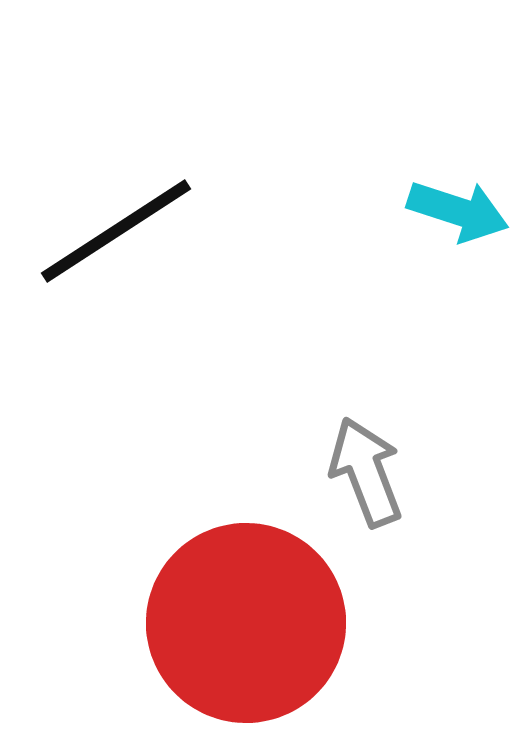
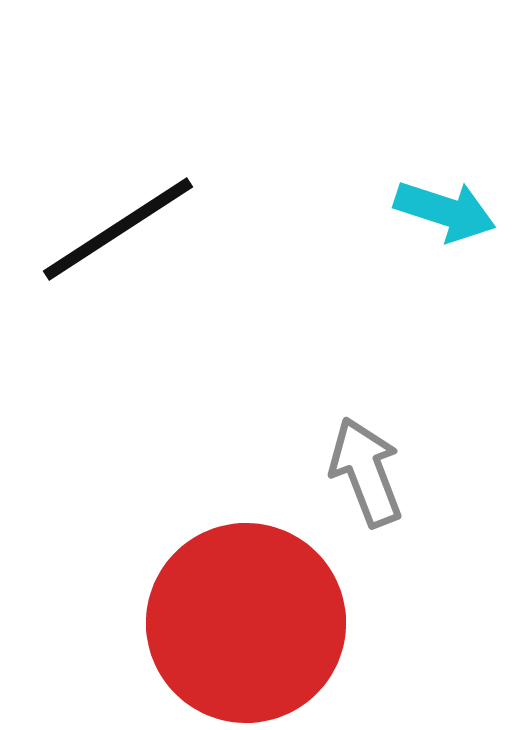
cyan arrow: moved 13 px left
black line: moved 2 px right, 2 px up
